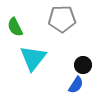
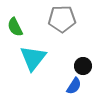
black circle: moved 1 px down
blue semicircle: moved 2 px left, 1 px down
